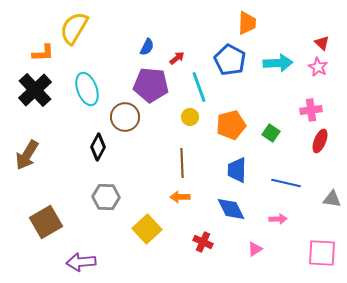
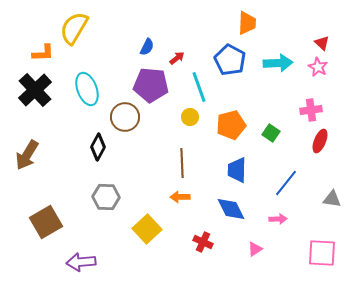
blue line: rotated 64 degrees counterclockwise
